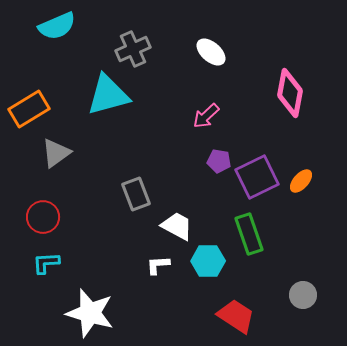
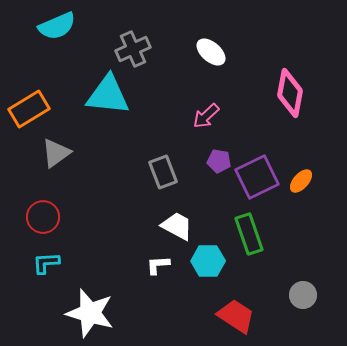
cyan triangle: rotated 21 degrees clockwise
gray rectangle: moved 27 px right, 22 px up
